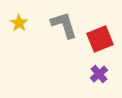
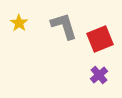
gray L-shape: moved 1 px down
purple cross: moved 1 px down
